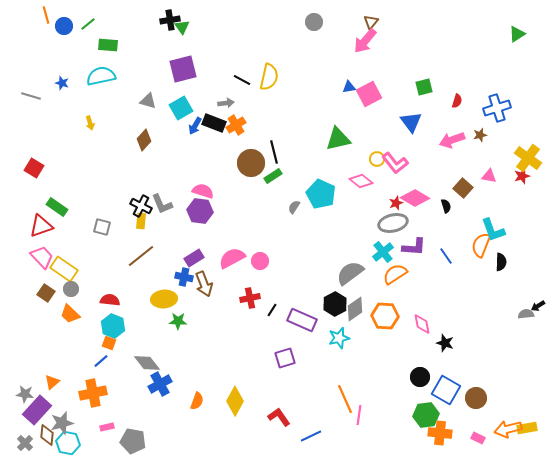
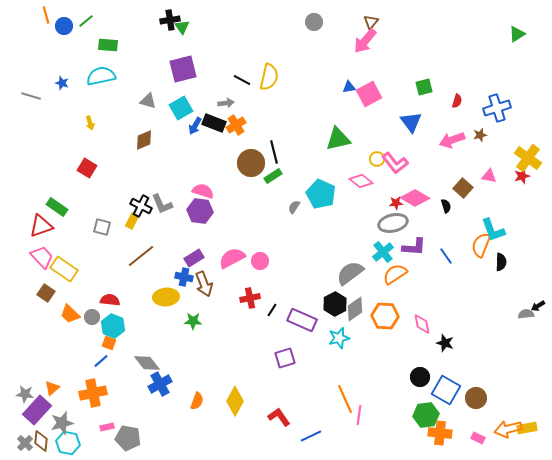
green line at (88, 24): moved 2 px left, 3 px up
brown diamond at (144, 140): rotated 25 degrees clockwise
red square at (34, 168): moved 53 px right
red star at (396, 203): rotated 16 degrees clockwise
yellow rectangle at (141, 221): moved 9 px left; rotated 21 degrees clockwise
gray circle at (71, 289): moved 21 px right, 28 px down
yellow ellipse at (164, 299): moved 2 px right, 2 px up
green star at (178, 321): moved 15 px right
orange triangle at (52, 382): moved 6 px down
brown diamond at (47, 435): moved 6 px left, 6 px down
gray pentagon at (133, 441): moved 5 px left, 3 px up
